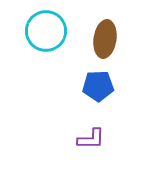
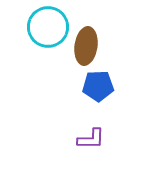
cyan circle: moved 2 px right, 4 px up
brown ellipse: moved 19 px left, 7 px down
